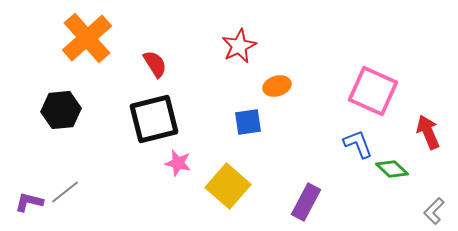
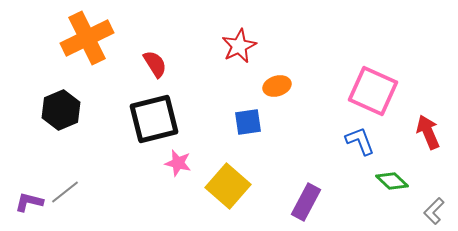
orange cross: rotated 15 degrees clockwise
black hexagon: rotated 18 degrees counterclockwise
blue L-shape: moved 2 px right, 3 px up
green diamond: moved 12 px down
